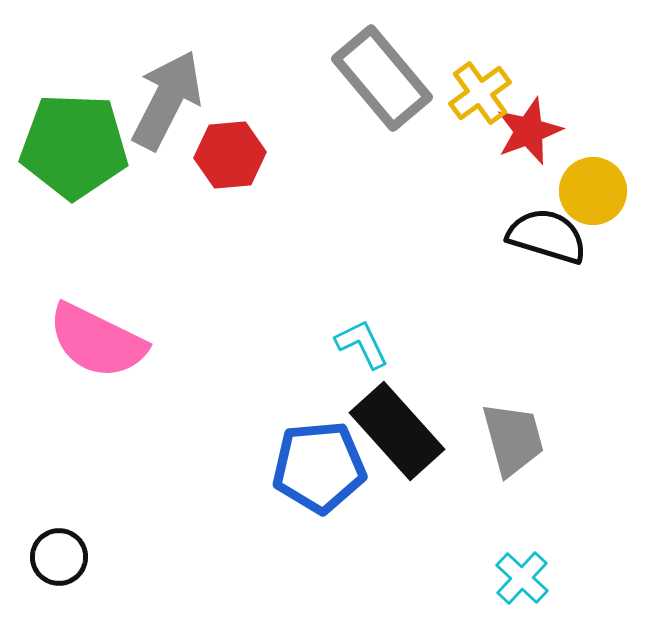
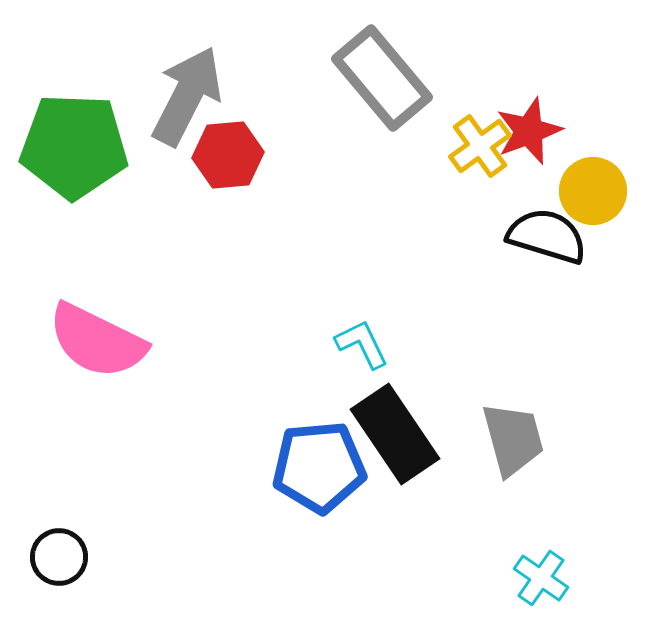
yellow cross: moved 53 px down
gray arrow: moved 20 px right, 4 px up
red hexagon: moved 2 px left
black rectangle: moved 2 px left, 3 px down; rotated 8 degrees clockwise
cyan cross: moved 19 px right; rotated 8 degrees counterclockwise
